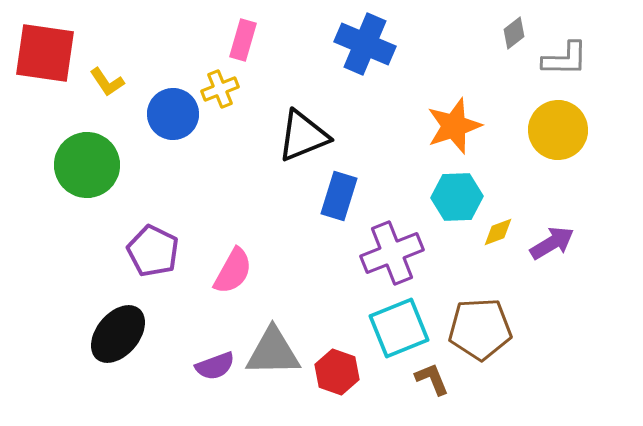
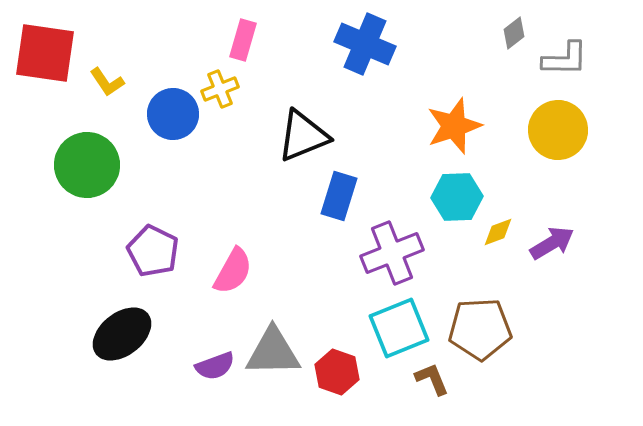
black ellipse: moved 4 px right; rotated 12 degrees clockwise
